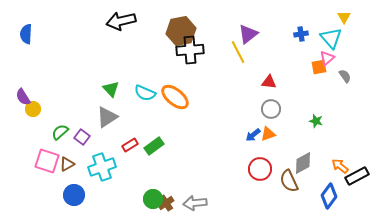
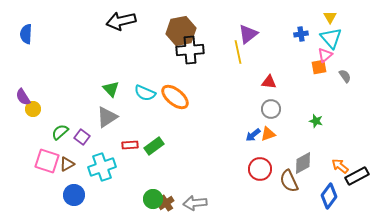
yellow triangle: moved 14 px left
yellow line: rotated 15 degrees clockwise
pink triangle: moved 2 px left, 3 px up
red rectangle: rotated 28 degrees clockwise
